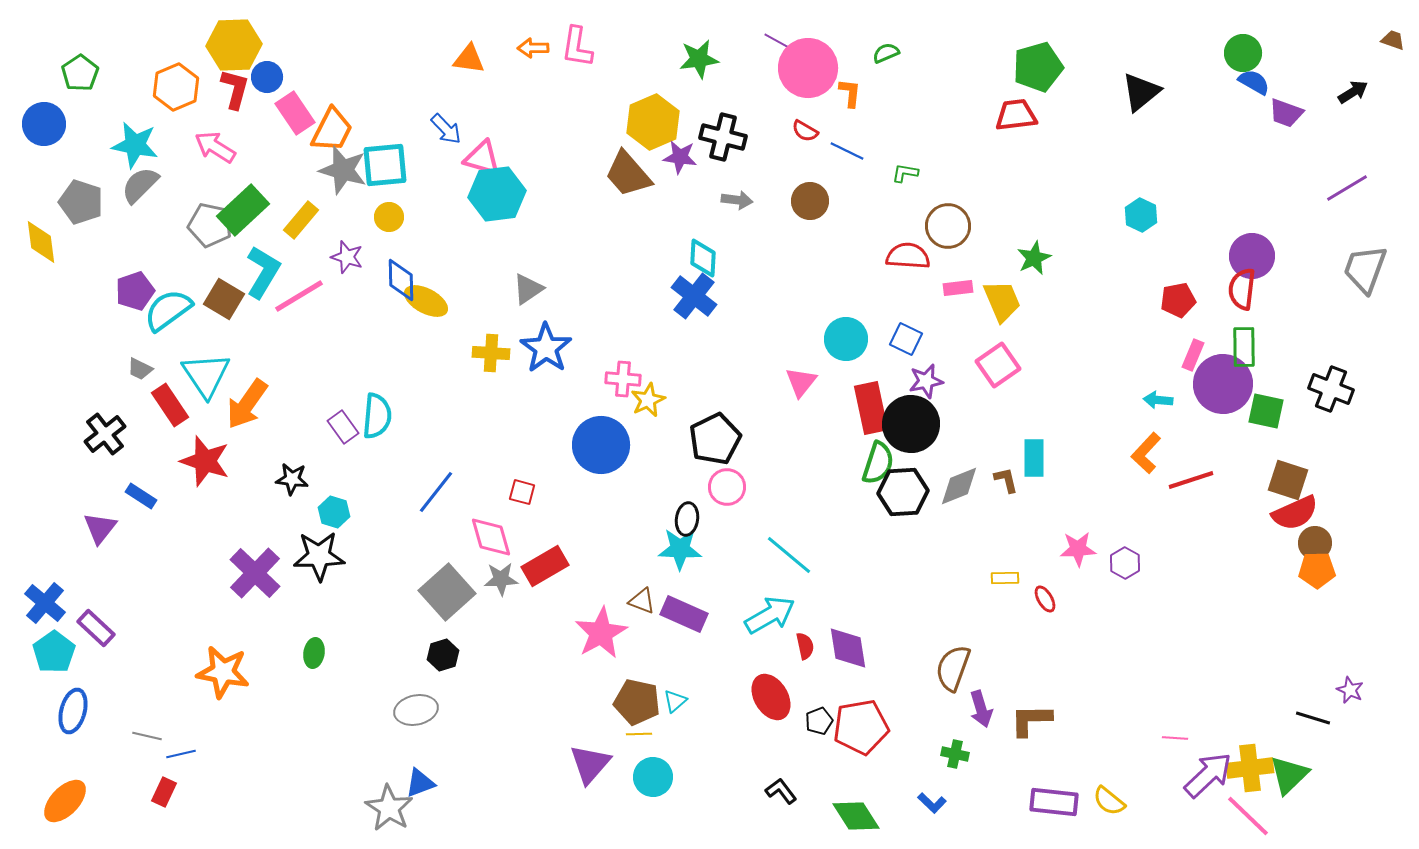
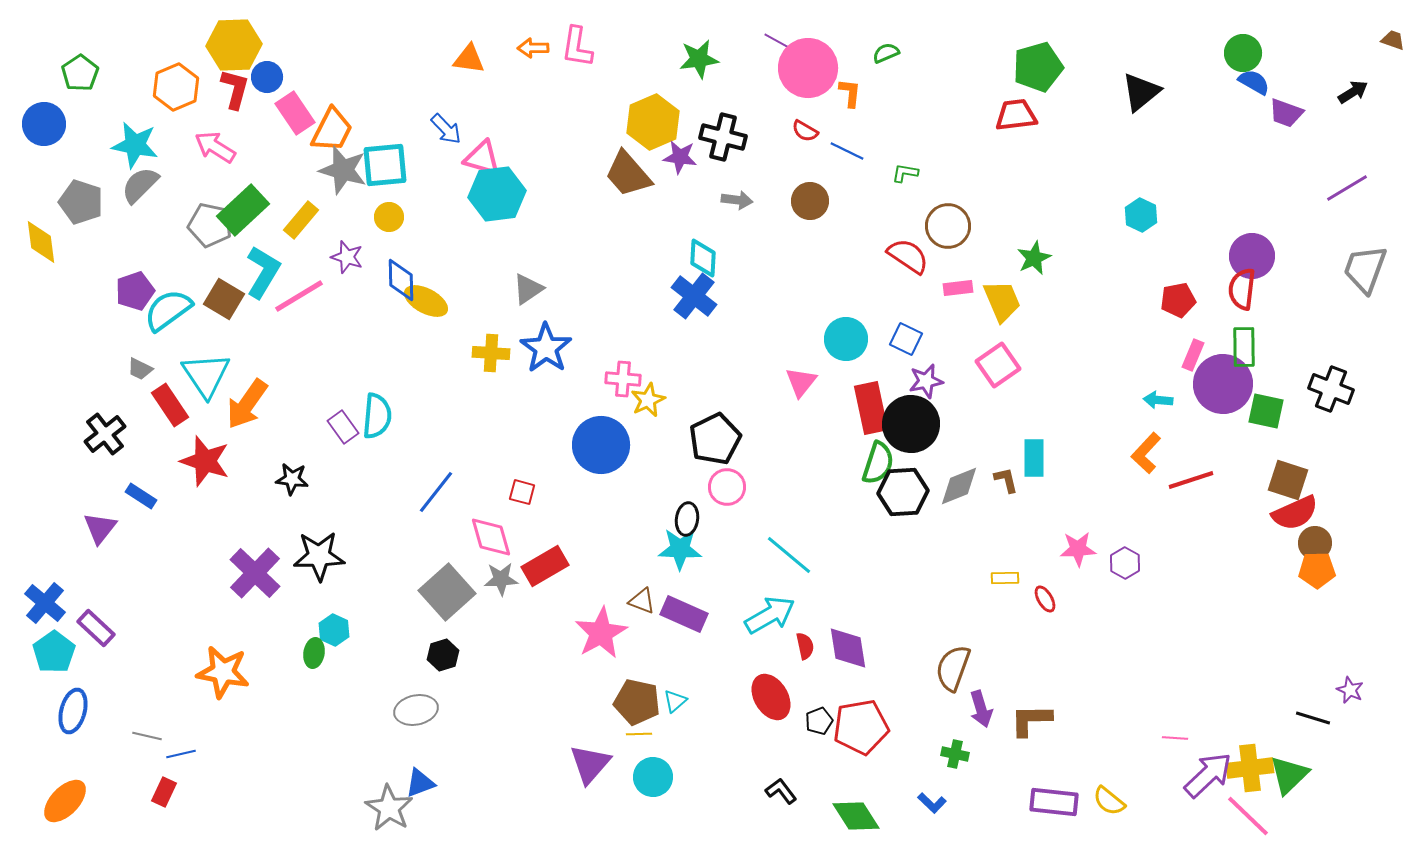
red semicircle at (908, 256): rotated 30 degrees clockwise
cyan hexagon at (334, 512): moved 118 px down; rotated 8 degrees clockwise
